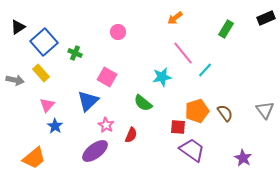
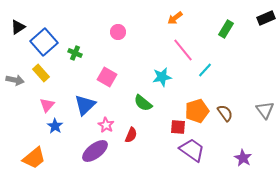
pink line: moved 3 px up
blue triangle: moved 3 px left, 4 px down
